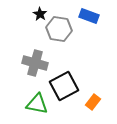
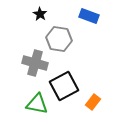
gray hexagon: moved 10 px down
